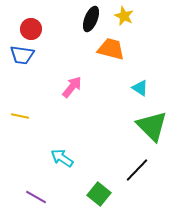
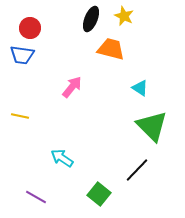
red circle: moved 1 px left, 1 px up
